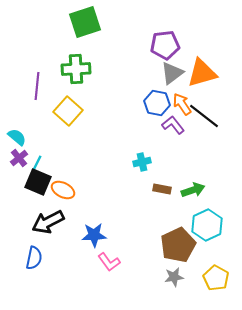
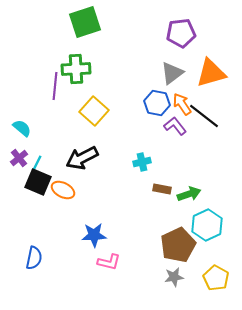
purple pentagon: moved 16 px right, 12 px up
orange triangle: moved 9 px right
purple line: moved 18 px right
yellow square: moved 26 px right
purple L-shape: moved 2 px right, 1 px down
cyan semicircle: moved 5 px right, 9 px up
green arrow: moved 4 px left, 4 px down
black arrow: moved 34 px right, 64 px up
pink L-shape: rotated 40 degrees counterclockwise
